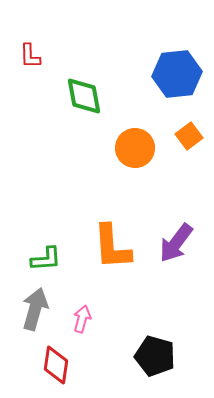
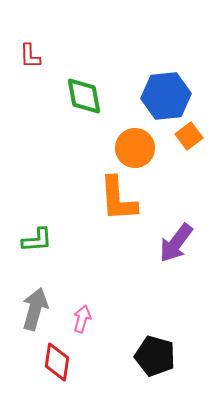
blue hexagon: moved 11 px left, 22 px down
orange L-shape: moved 6 px right, 48 px up
green L-shape: moved 9 px left, 19 px up
red diamond: moved 1 px right, 3 px up
